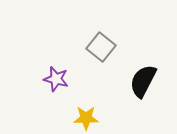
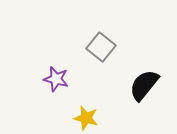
black semicircle: moved 1 px right, 4 px down; rotated 12 degrees clockwise
yellow star: rotated 15 degrees clockwise
